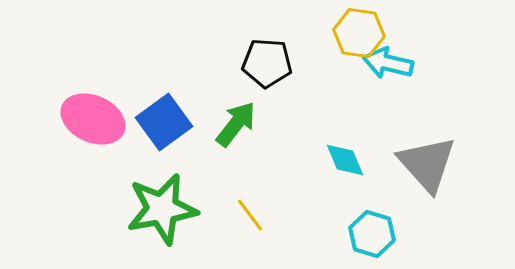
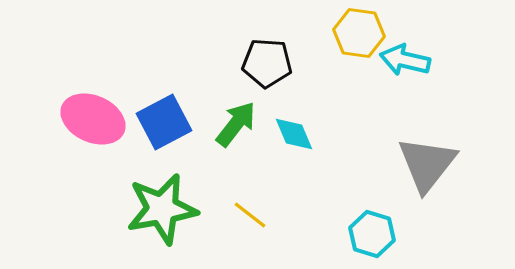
cyan arrow: moved 17 px right, 3 px up
blue square: rotated 8 degrees clockwise
cyan diamond: moved 51 px left, 26 px up
gray triangle: rotated 20 degrees clockwise
yellow line: rotated 15 degrees counterclockwise
